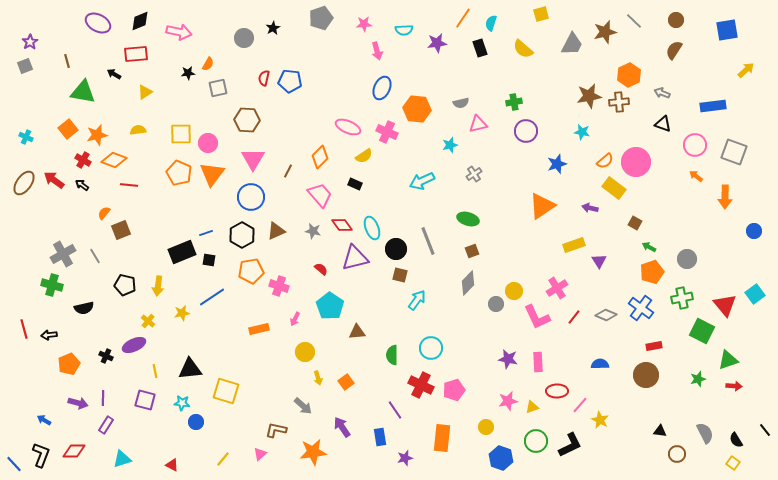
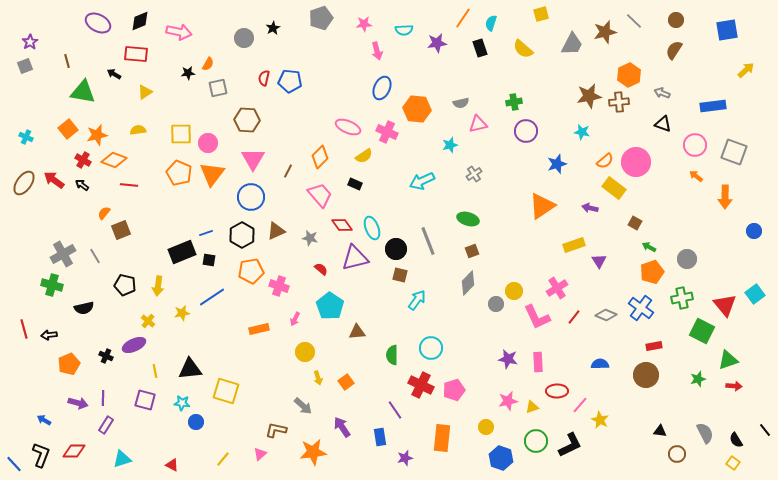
red rectangle at (136, 54): rotated 10 degrees clockwise
gray star at (313, 231): moved 3 px left, 7 px down
